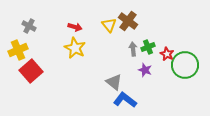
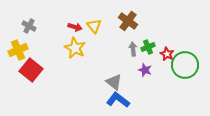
yellow triangle: moved 15 px left, 1 px down
red square: moved 1 px up; rotated 10 degrees counterclockwise
blue L-shape: moved 7 px left
